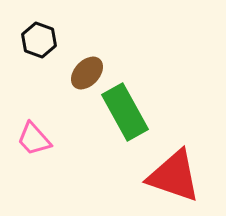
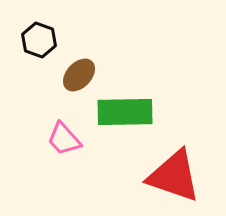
brown ellipse: moved 8 px left, 2 px down
green rectangle: rotated 62 degrees counterclockwise
pink trapezoid: moved 30 px right
